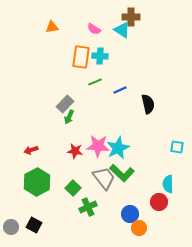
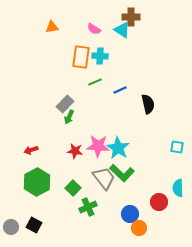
cyan star: rotated 15 degrees counterclockwise
cyan semicircle: moved 10 px right, 4 px down
